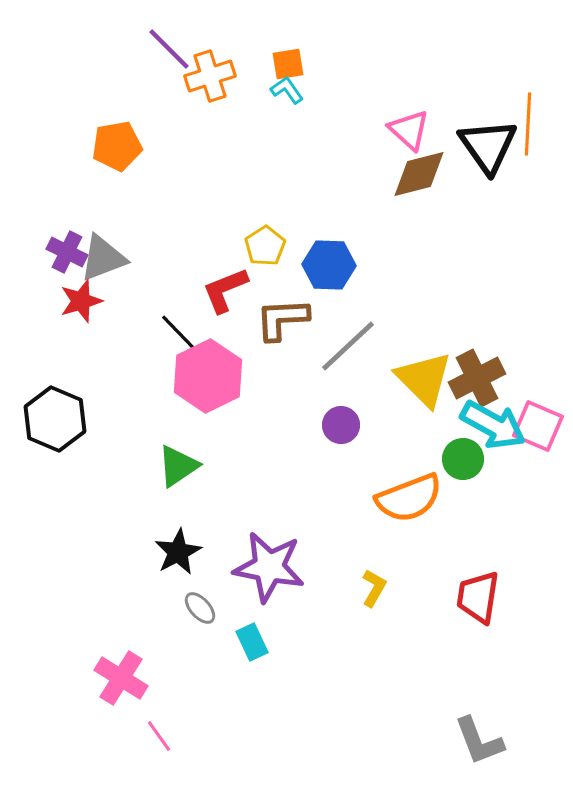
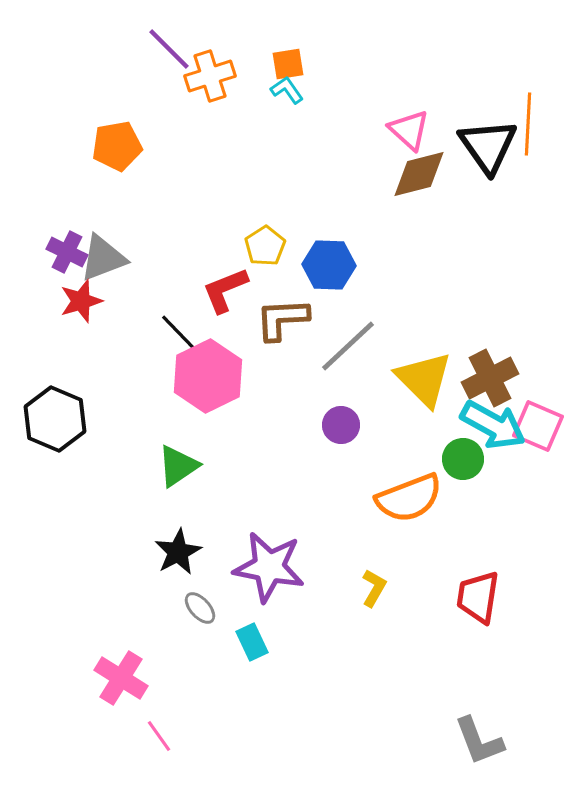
brown cross: moved 13 px right
